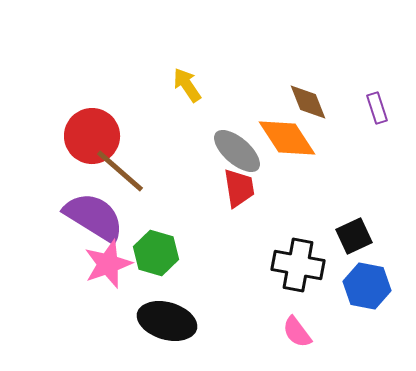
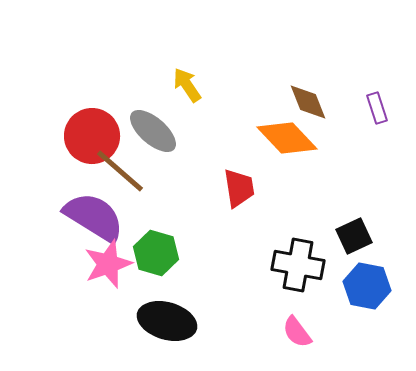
orange diamond: rotated 10 degrees counterclockwise
gray ellipse: moved 84 px left, 20 px up
